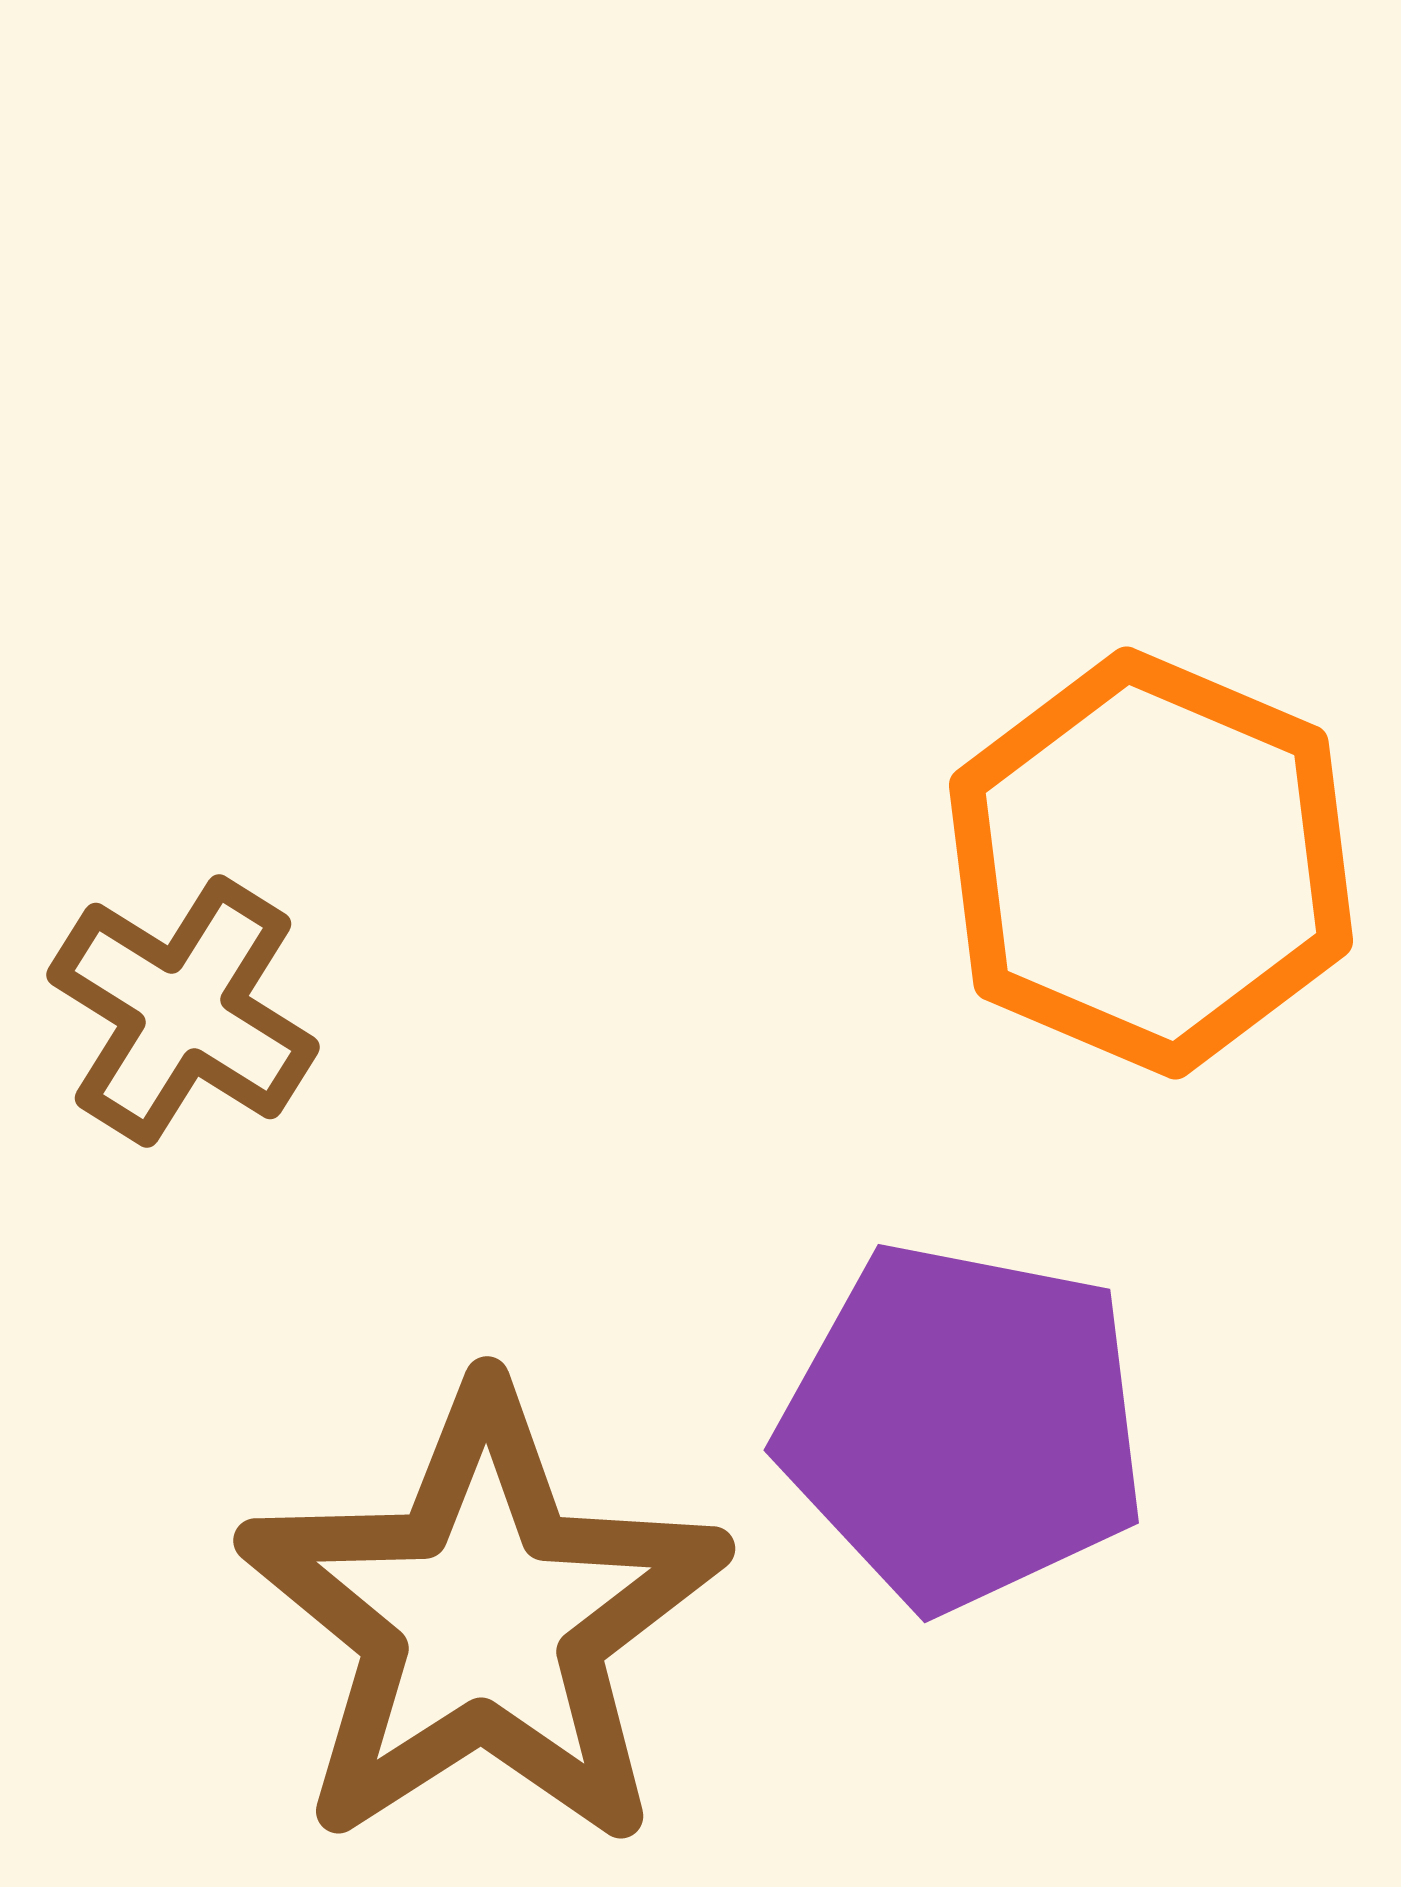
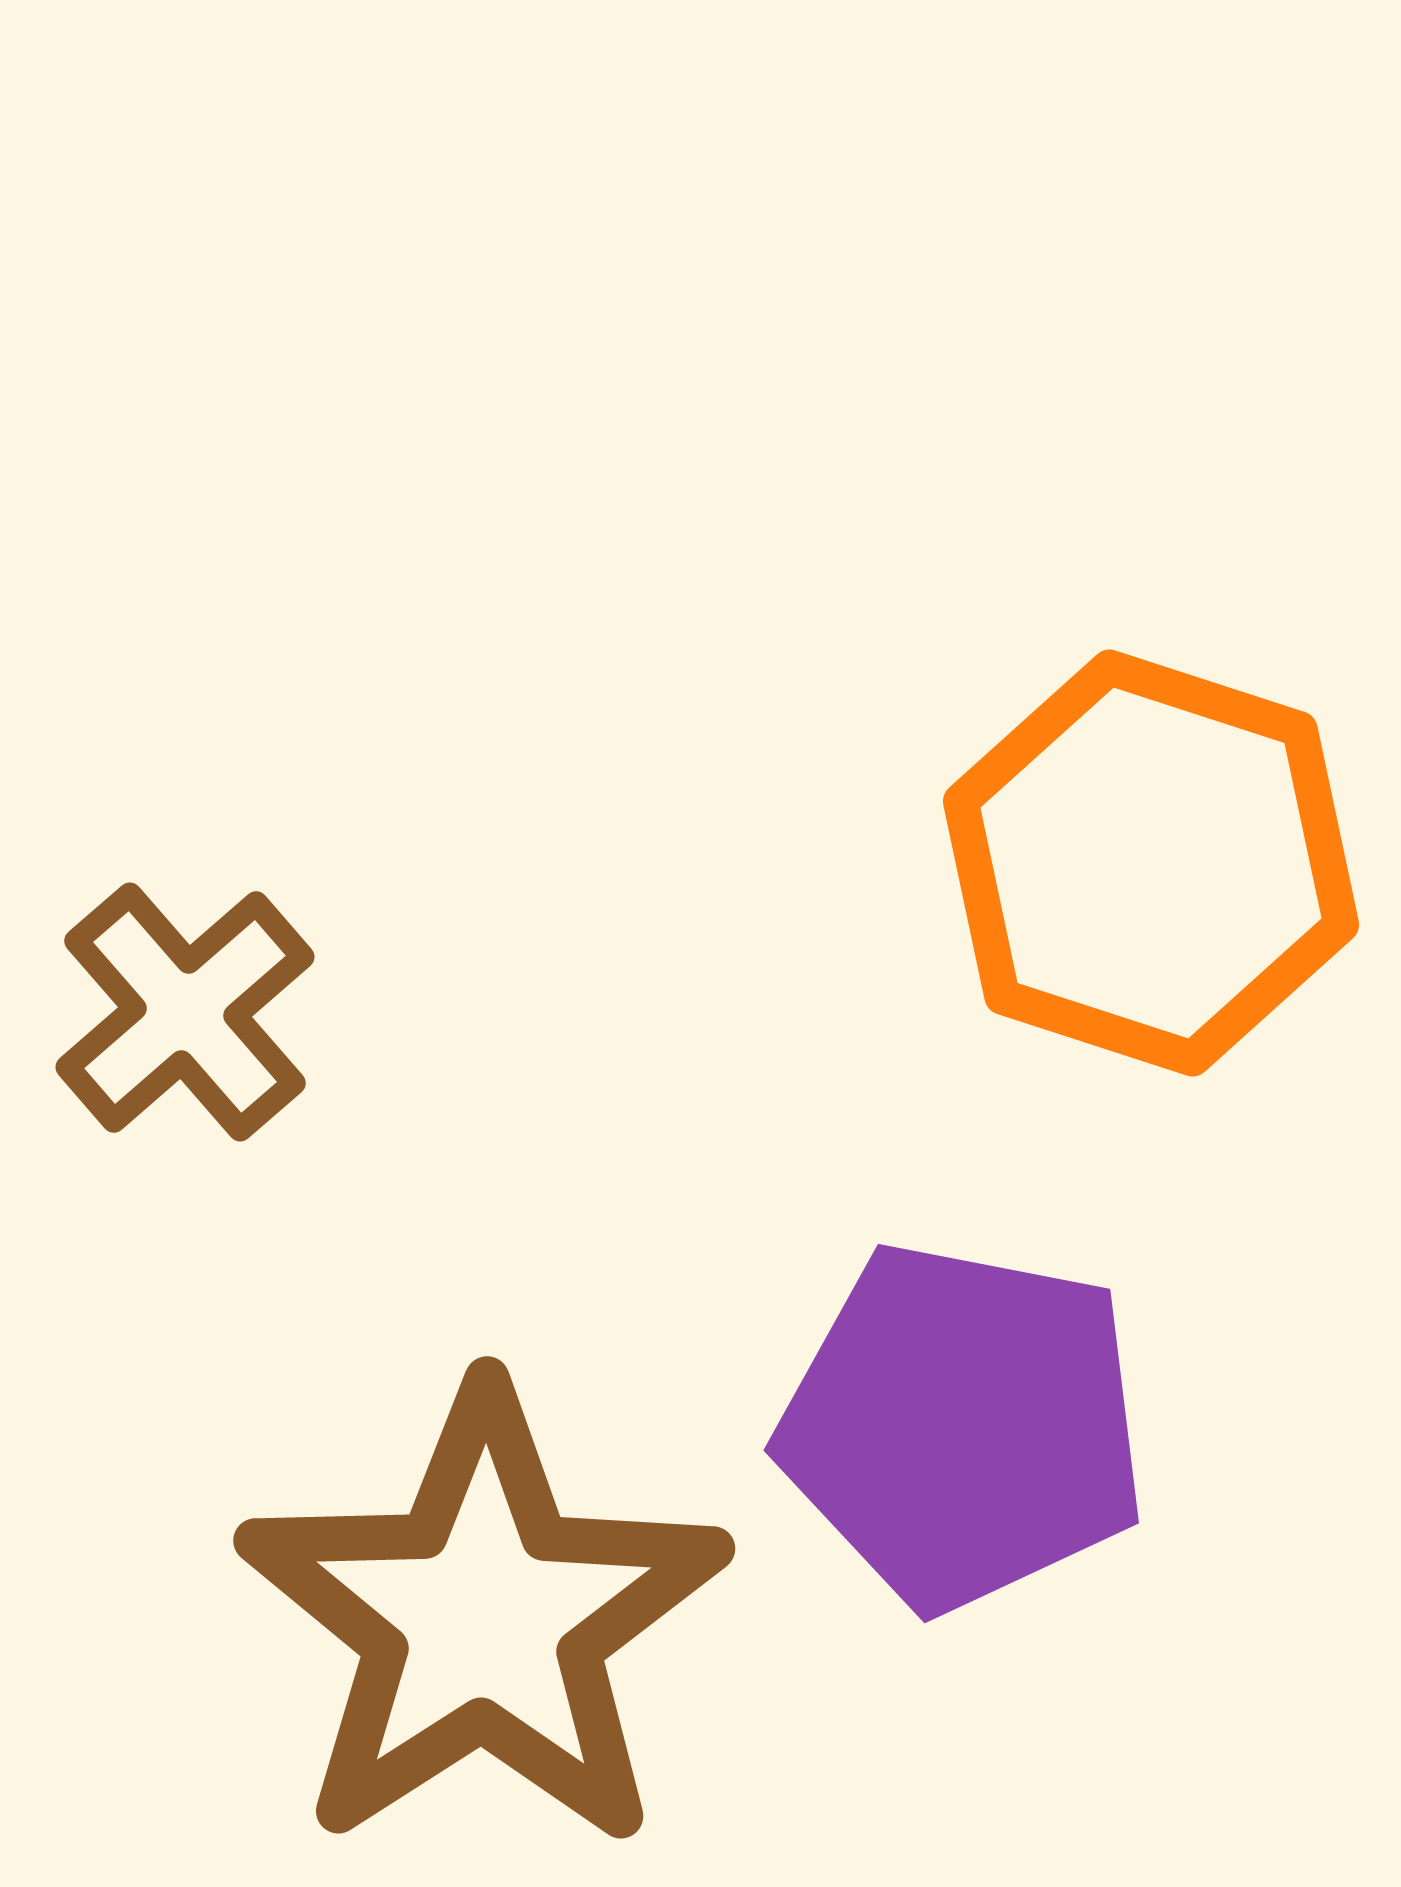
orange hexagon: rotated 5 degrees counterclockwise
brown cross: moved 2 px right, 1 px down; rotated 17 degrees clockwise
